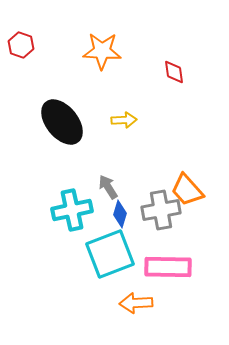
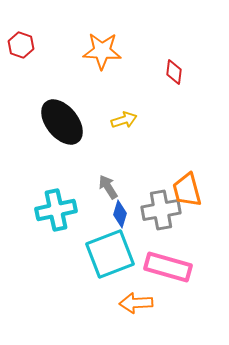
red diamond: rotated 15 degrees clockwise
yellow arrow: rotated 15 degrees counterclockwise
orange trapezoid: rotated 27 degrees clockwise
cyan cross: moved 16 px left
pink rectangle: rotated 15 degrees clockwise
